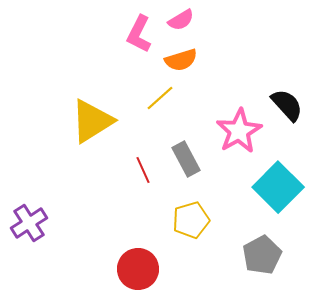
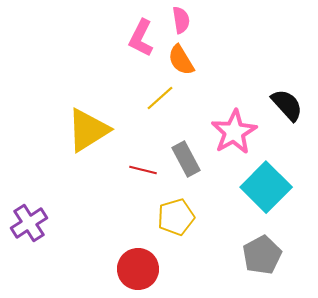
pink semicircle: rotated 68 degrees counterclockwise
pink L-shape: moved 2 px right, 4 px down
orange semicircle: rotated 76 degrees clockwise
yellow triangle: moved 4 px left, 9 px down
pink star: moved 5 px left, 1 px down
red line: rotated 52 degrees counterclockwise
cyan square: moved 12 px left
yellow pentagon: moved 15 px left, 3 px up
